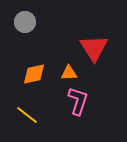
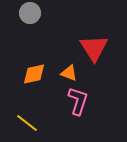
gray circle: moved 5 px right, 9 px up
orange triangle: rotated 24 degrees clockwise
yellow line: moved 8 px down
